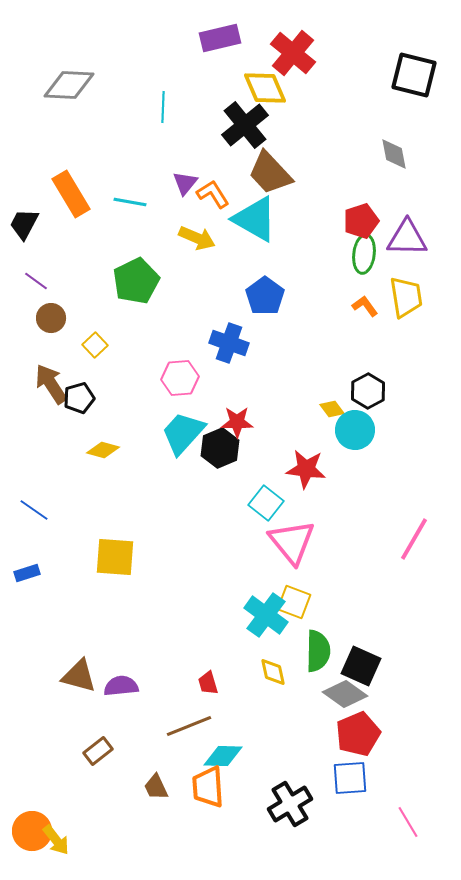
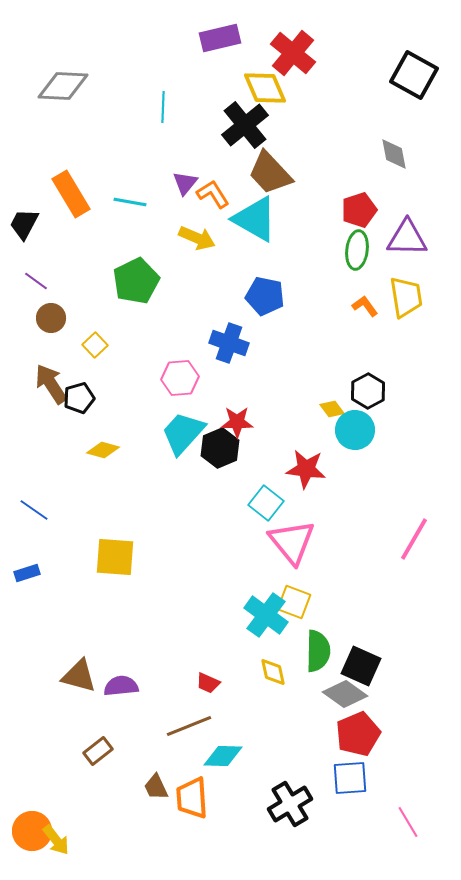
black square at (414, 75): rotated 15 degrees clockwise
gray diamond at (69, 85): moved 6 px left, 1 px down
red pentagon at (361, 221): moved 2 px left, 11 px up
green ellipse at (364, 254): moved 7 px left, 4 px up
blue pentagon at (265, 296): rotated 24 degrees counterclockwise
red trapezoid at (208, 683): rotated 50 degrees counterclockwise
orange trapezoid at (208, 787): moved 16 px left, 11 px down
